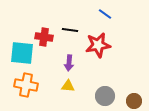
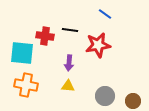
red cross: moved 1 px right, 1 px up
brown circle: moved 1 px left
